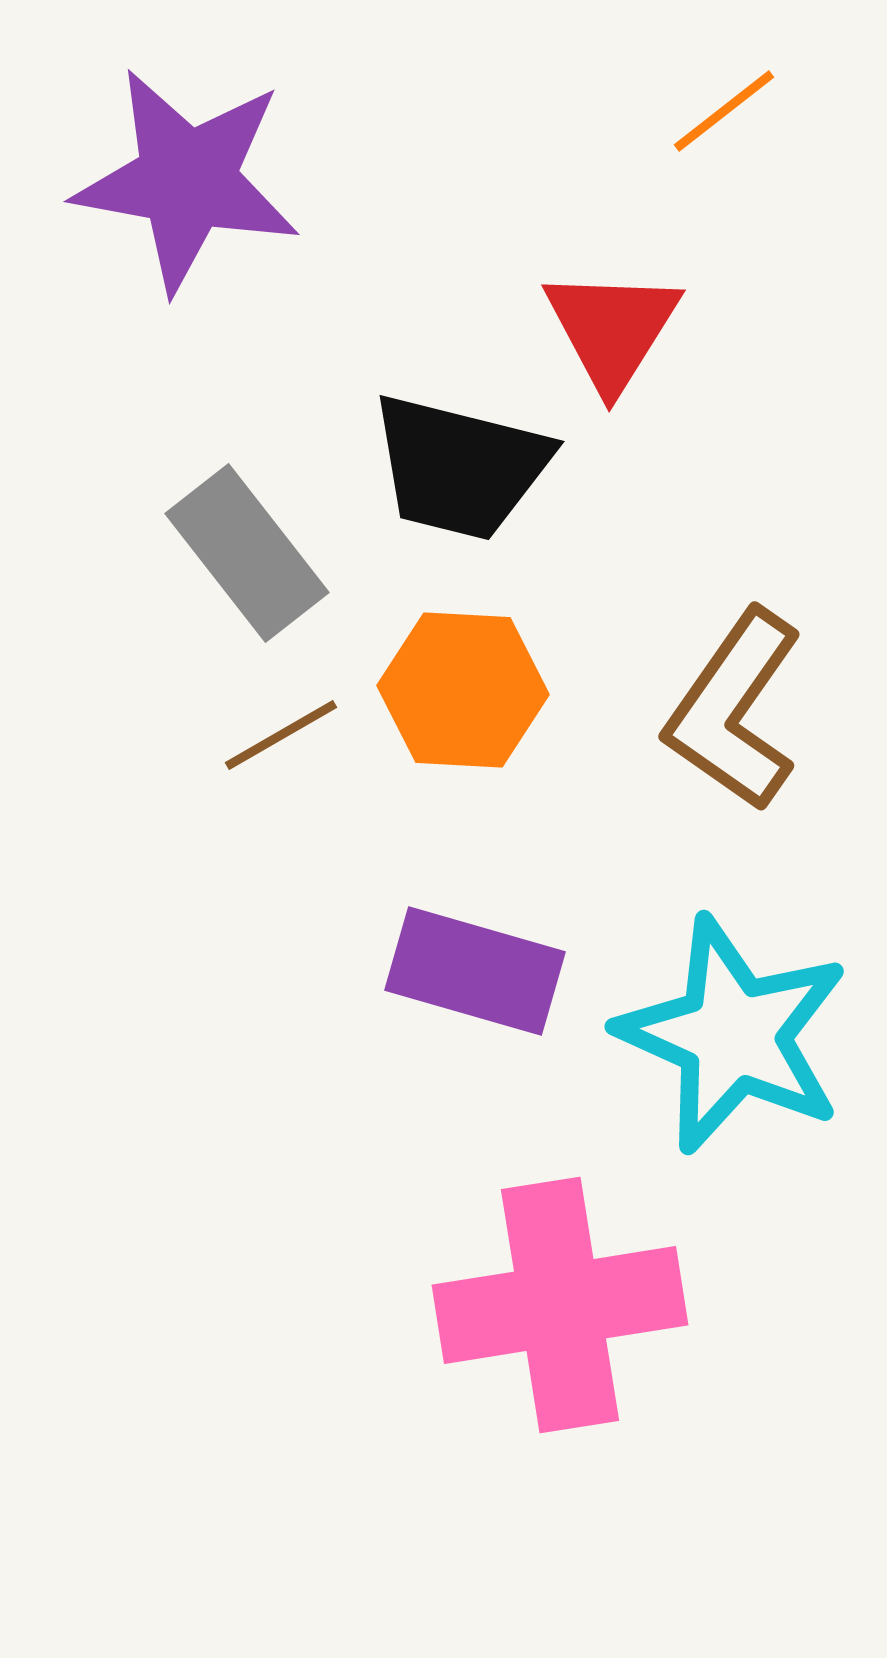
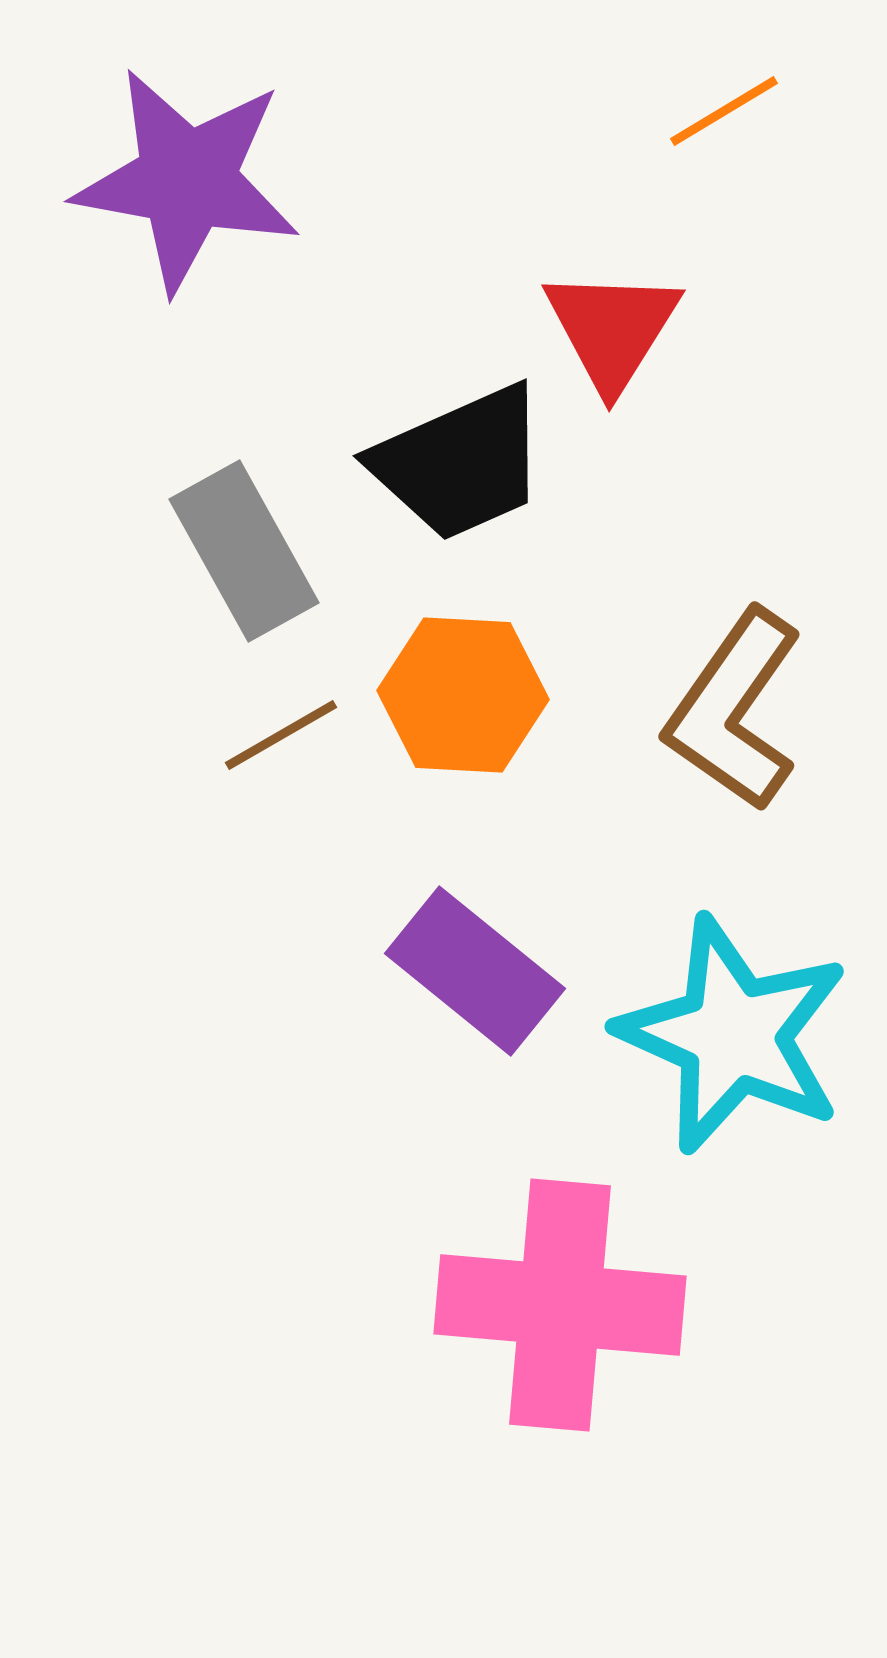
orange line: rotated 7 degrees clockwise
black trapezoid: moved 4 px up; rotated 38 degrees counterclockwise
gray rectangle: moved 3 px left, 2 px up; rotated 9 degrees clockwise
orange hexagon: moved 5 px down
purple rectangle: rotated 23 degrees clockwise
pink cross: rotated 14 degrees clockwise
